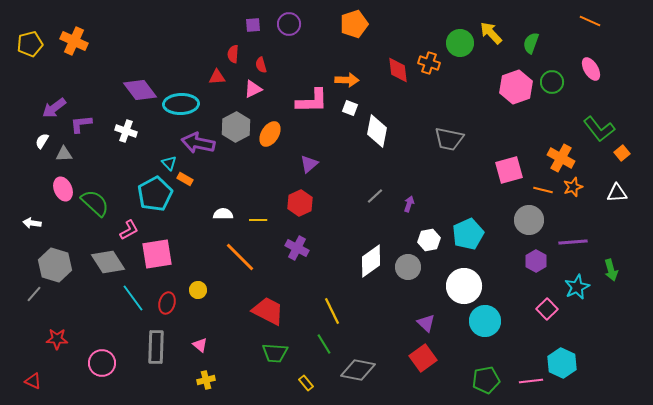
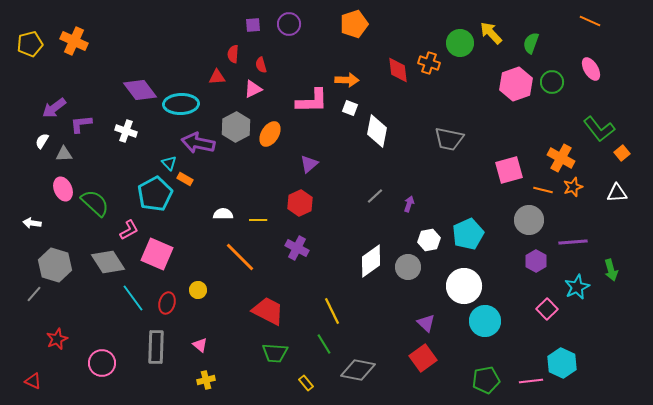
pink hexagon at (516, 87): moved 3 px up
pink square at (157, 254): rotated 32 degrees clockwise
red star at (57, 339): rotated 25 degrees counterclockwise
